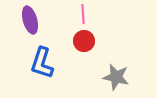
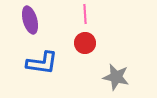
pink line: moved 2 px right
red circle: moved 1 px right, 2 px down
blue L-shape: rotated 100 degrees counterclockwise
